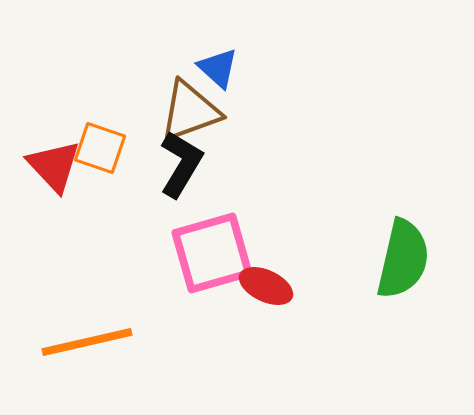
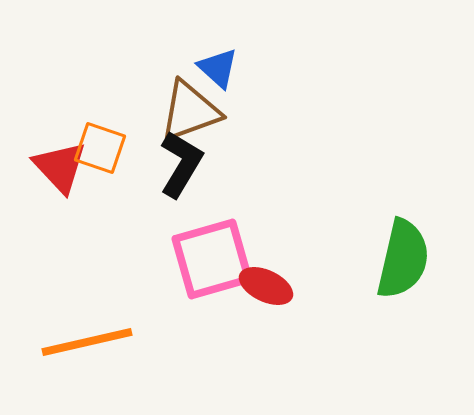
red triangle: moved 6 px right, 1 px down
pink square: moved 6 px down
